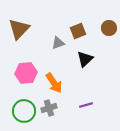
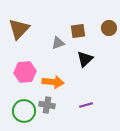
brown square: rotated 14 degrees clockwise
pink hexagon: moved 1 px left, 1 px up
orange arrow: moved 1 px left, 1 px up; rotated 50 degrees counterclockwise
gray cross: moved 2 px left, 3 px up; rotated 28 degrees clockwise
